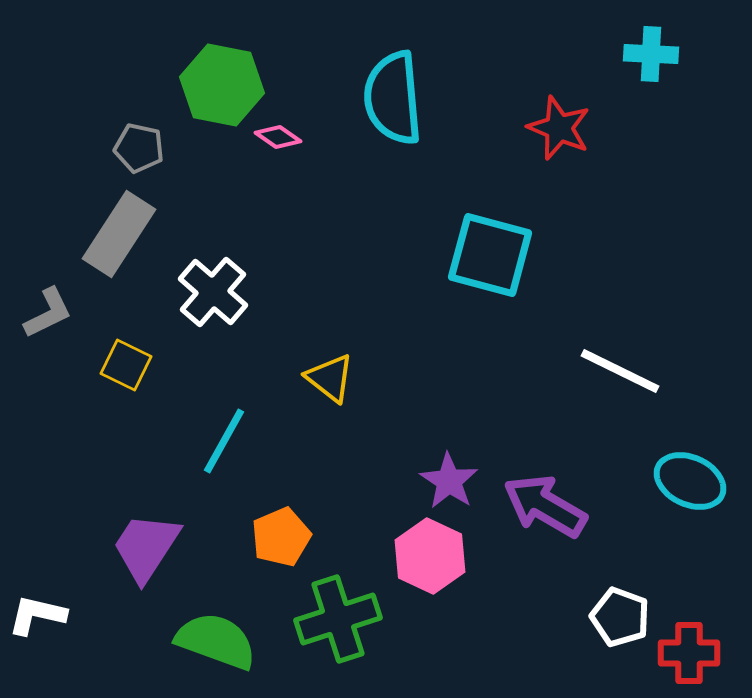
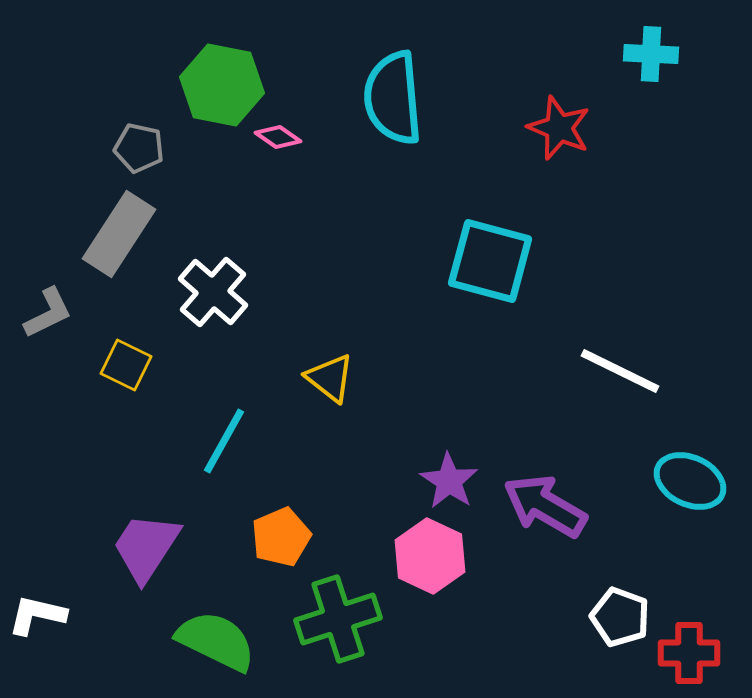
cyan square: moved 6 px down
green semicircle: rotated 6 degrees clockwise
